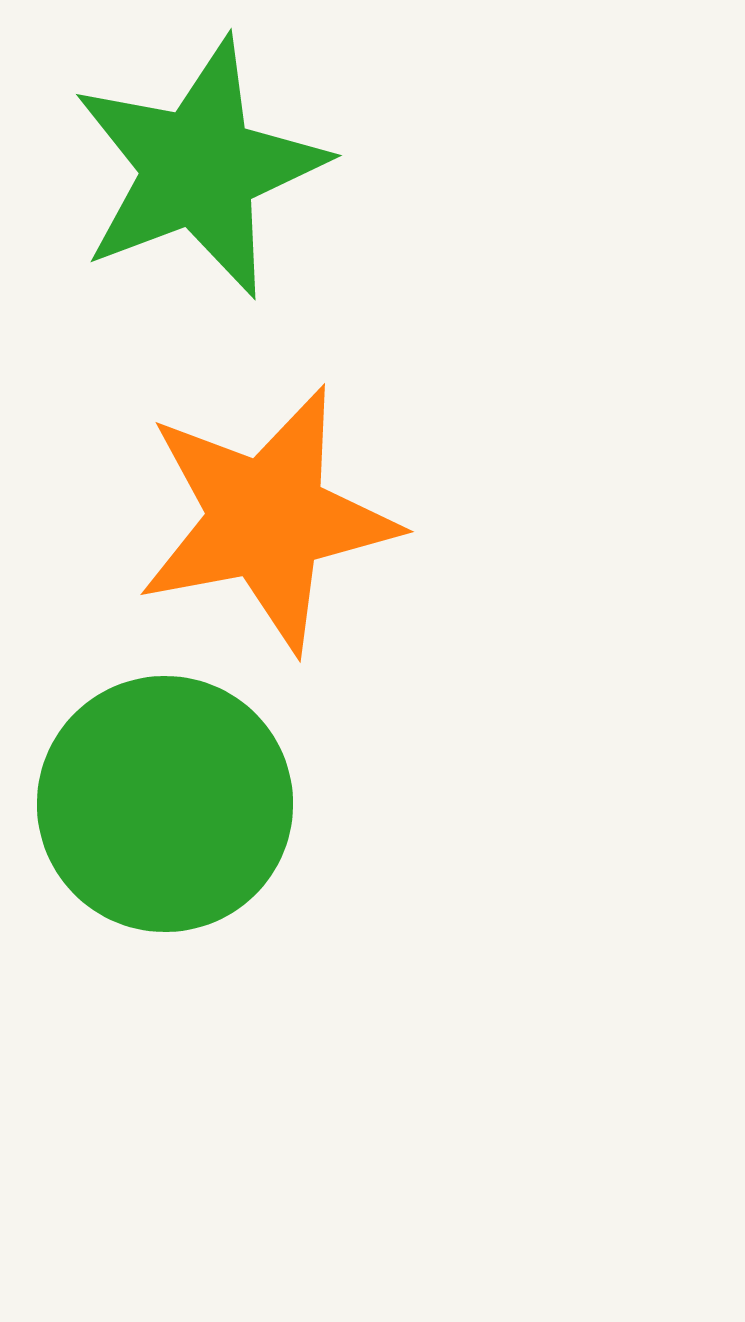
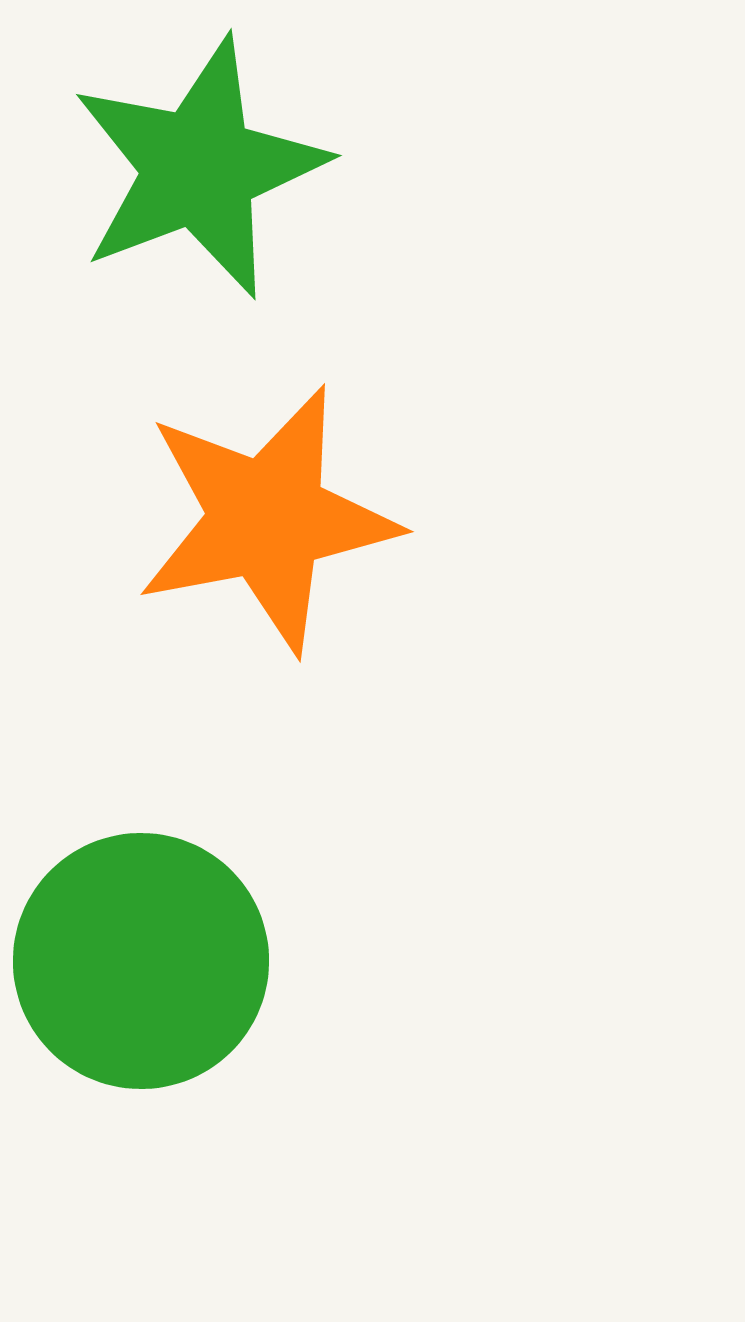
green circle: moved 24 px left, 157 px down
